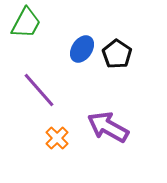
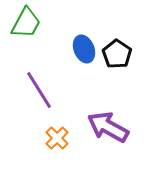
blue ellipse: moved 2 px right; rotated 56 degrees counterclockwise
purple line: rotated 9 degrees clockwise
